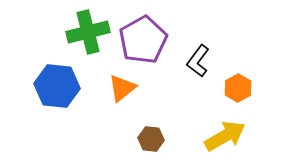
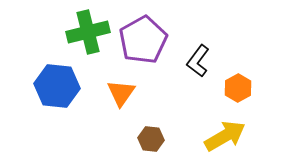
orange triangle: moved 1 px left, 5 px down; rotated 16 degrees counterclockwise
